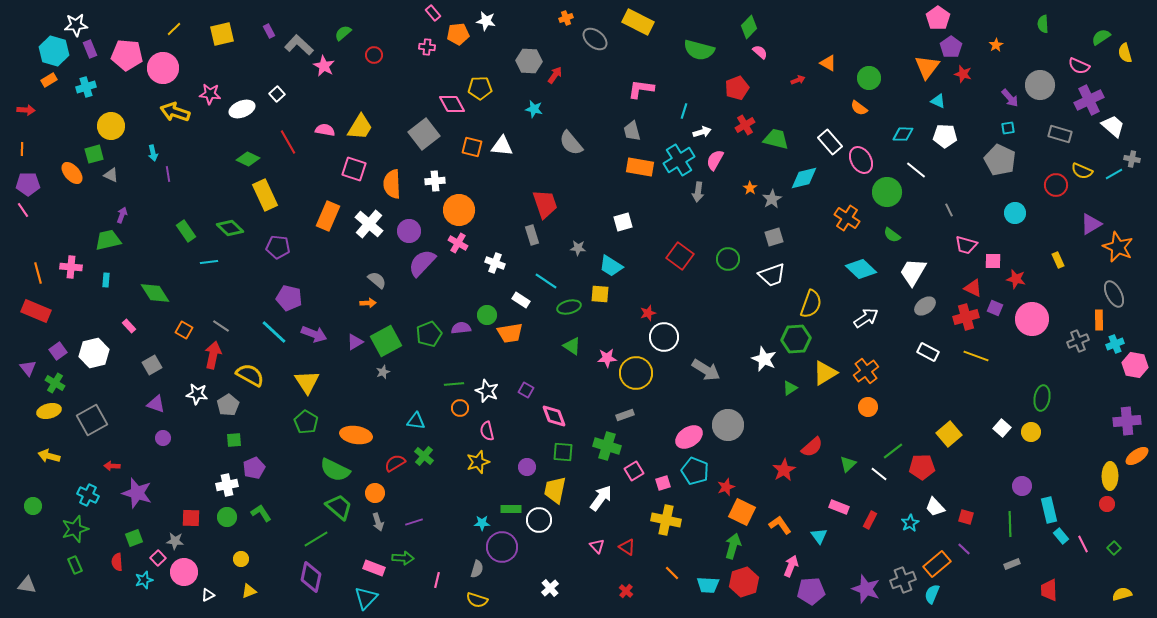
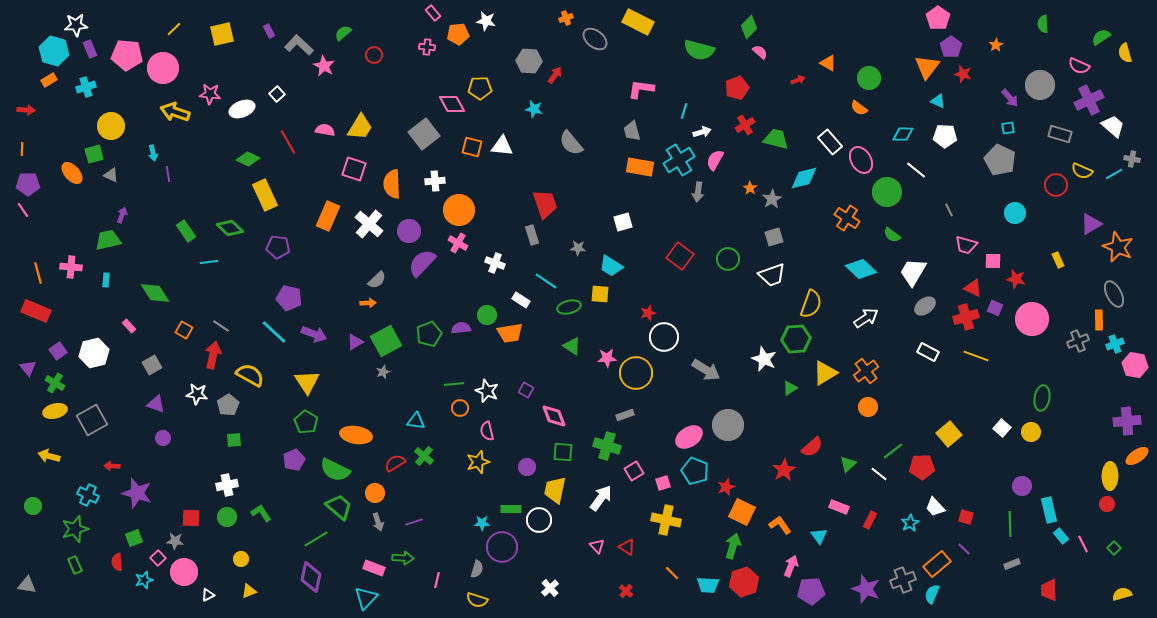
gray semicircle at (377, 280): rotated 96 degrees clockwise
yellow ellipse at (49, 411): moved 6 px right
purple pentagon at (254, 468): moved 40 px right, 8 px up
